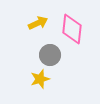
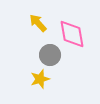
yellow arrow: rotated 108 degrees counterclockwise
pink diamond: moved 5 px down; rotated 16 degrees counterclockwise
